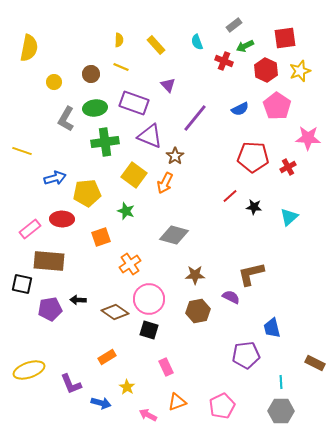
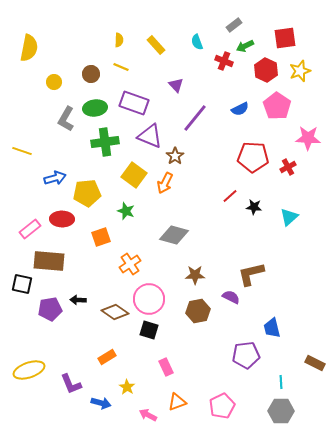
purple triangle at (168, 85): moved 8 px right
